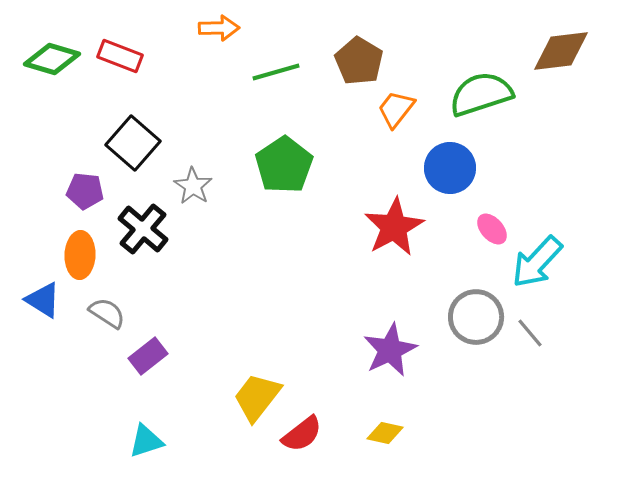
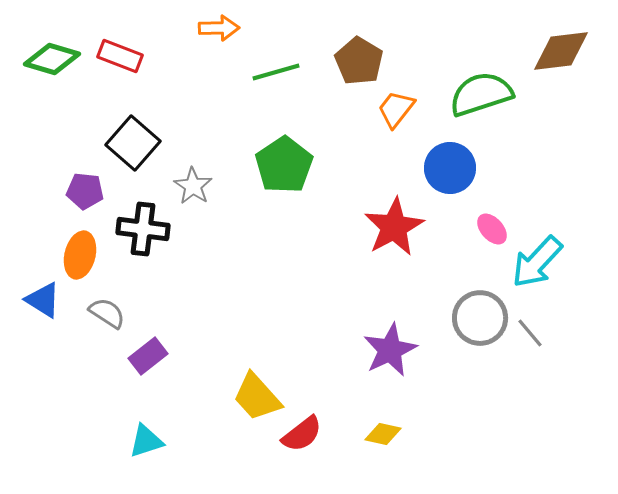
black cross: rotated 33 degrees counterclockwise
orange ellipse: rotated 12 degrees clockwise
gray circle: moved 4 px right, 1 px down
yellow trapezoid: rotated 80 degrees counterclockwise
yellow diamond: moved 2 px left, 1 px down
